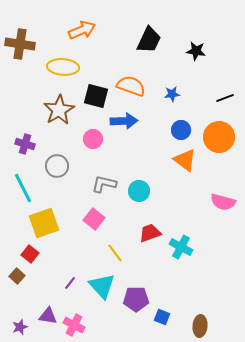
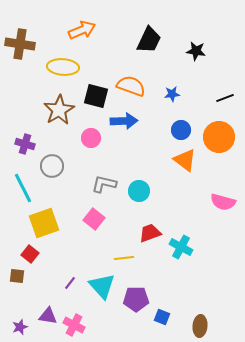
pink circle: moved 2 px left, 1 px up
gray circle: moved 5 px left
yellow line: moved 9 px right, 5 px down; rotated 60 degrees counterclockwise
brown square: rotated 35 degrees counterclockwise
